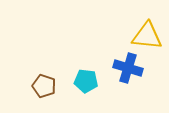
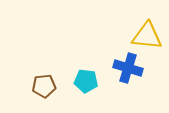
brown pentagon: rotated 25 degrees counterclockwise
